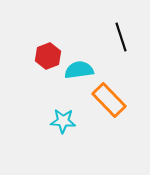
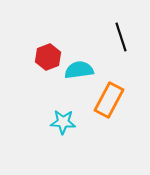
red hexagon: moved 1 px down
orange rectangle: rotated 72 degrees clockwise
cyan star: moved 1 px down
